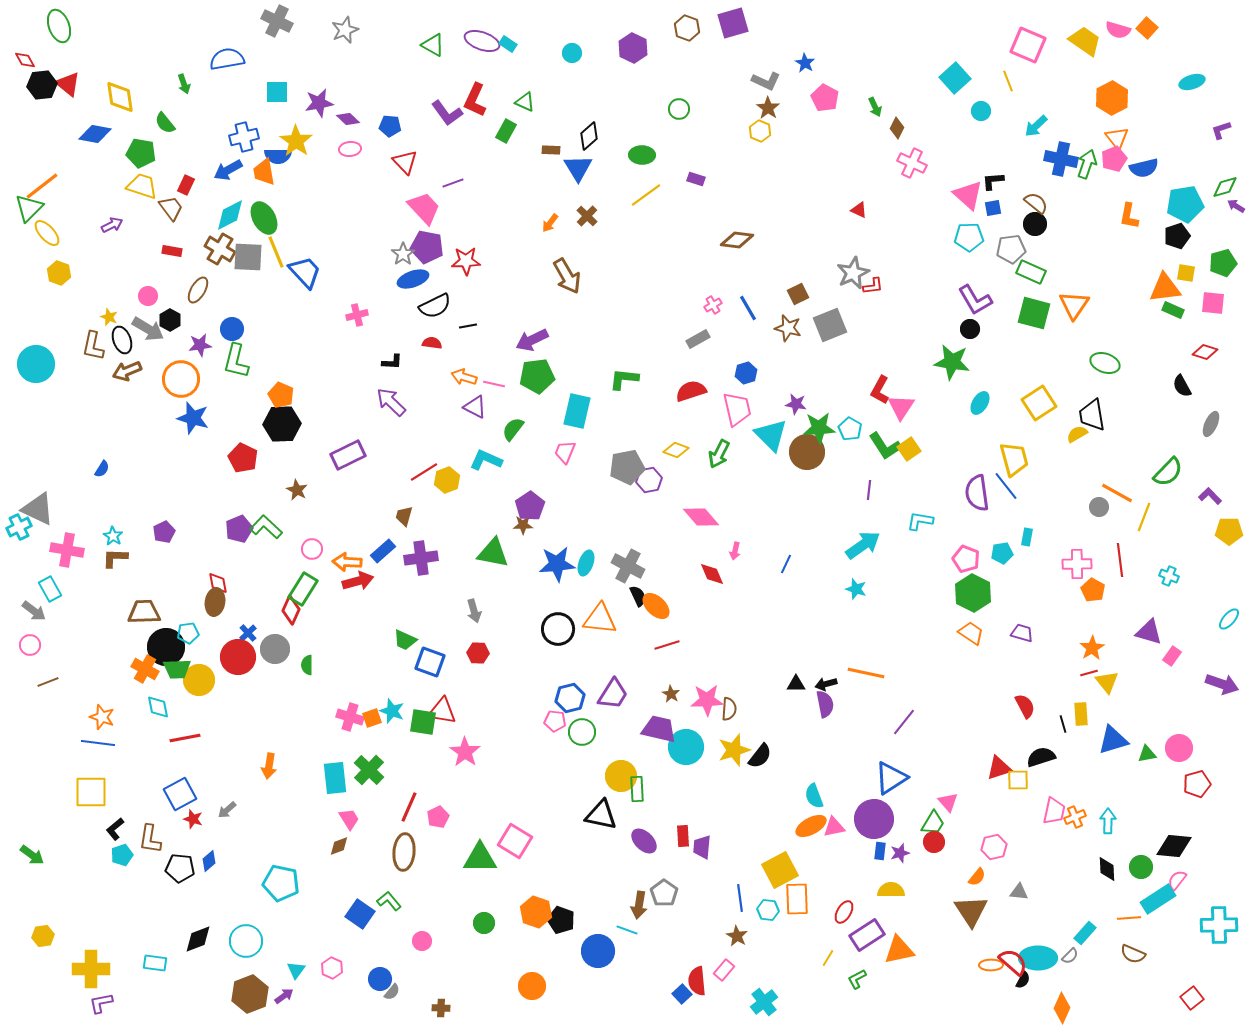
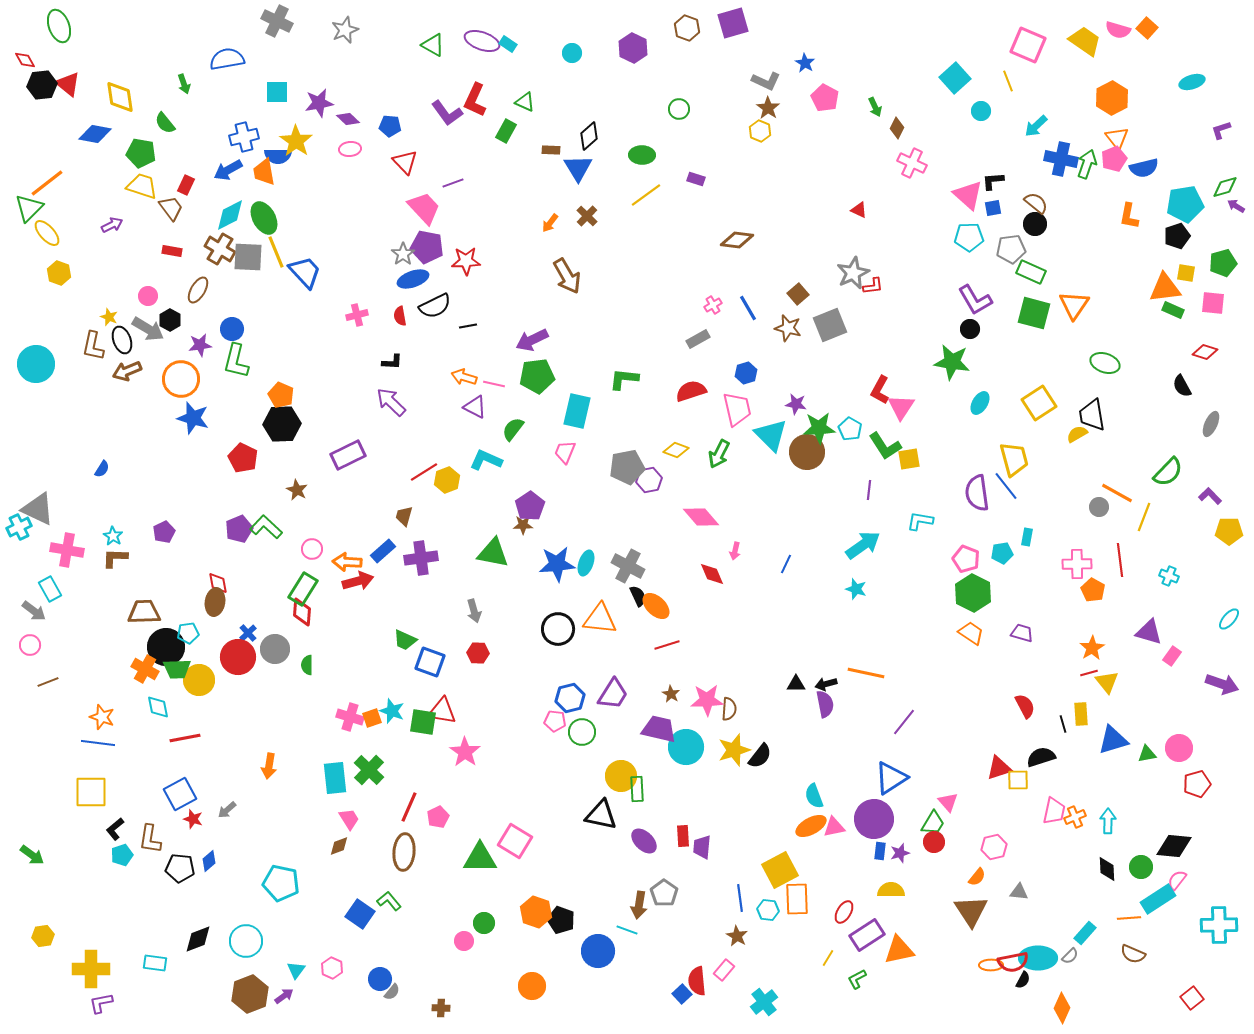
orange line at (42, 186): moved 5 px right, 3 px up
brown square at (798, 294): rotated 15 degrees counterclockwise
red semicircle at (432, 343): moved 32 px left, 27 px up; rotated 108 degrees counterclockwise
yellow square at (909, 449): moved 10 px down; rotated 25 degrees clockwise
red diamond at (291, 610): moved 11 px right, 2 px down; rotated 20 degrees counterclockwise
pink circle at (422, 941): moved 42 px right
red semicircle at (1013, 962): rotated 128 degrees clockwise
